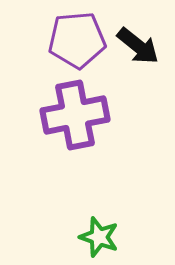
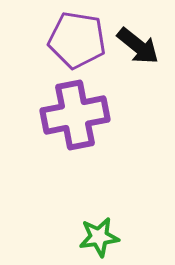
purple pentagon: rotated 14 degrees clockwise
green star: rotated 27 degrees counterclockwise
